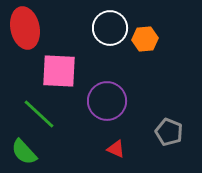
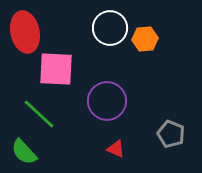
red ellipse: moved 4 px down
pink square: moved 3 px left, 2 px up
gray pentagon: moved 2 px right, 2 px down
